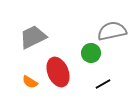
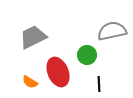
green circle: moved 4 px left, 2 px down
black line: moved 4 px left; rotated 63 degrees counterclockwise
